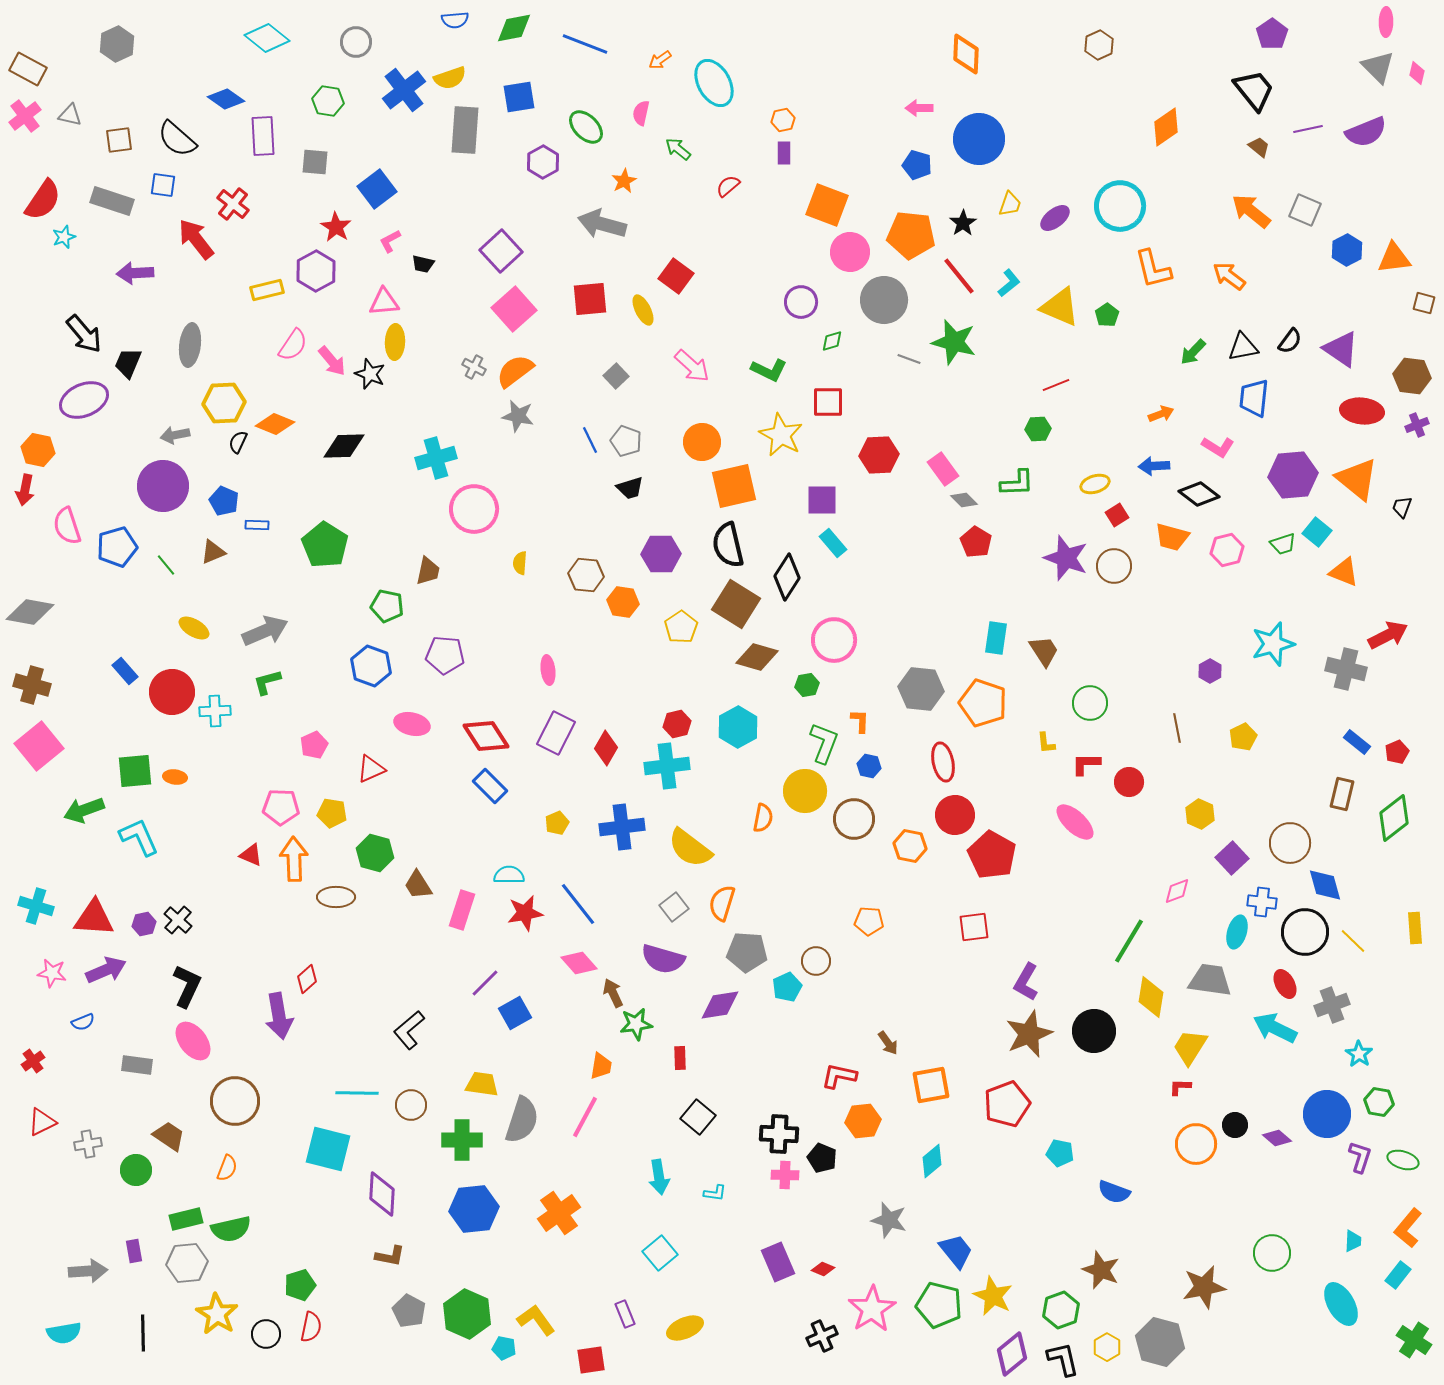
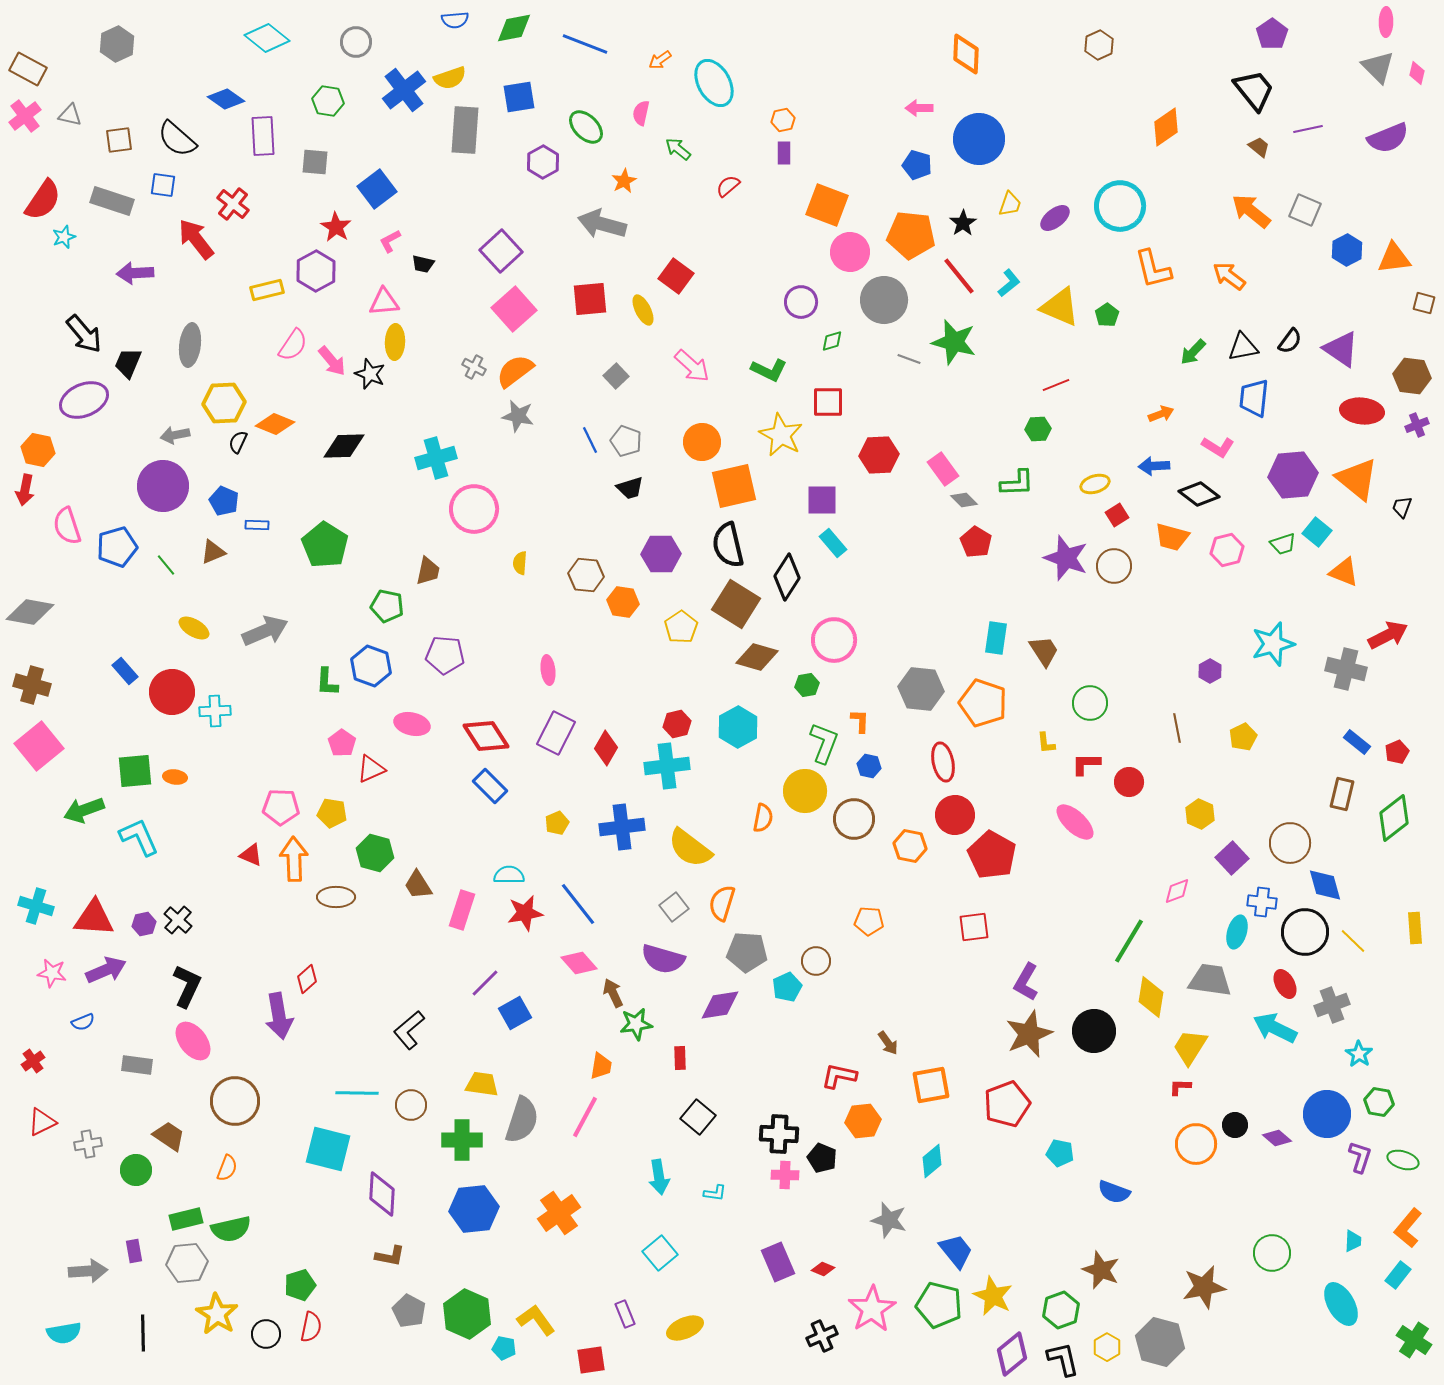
purple semicircle at (1366, 132): moved 22 px right, 6 px down
green L-shape at (267, 682): moved 60 px right; rotated 72 degrees counterclockwise
pink pentagon at (314, 745): moved 28 px right, 2 px up; rotated 12 degrees counterclockwise
